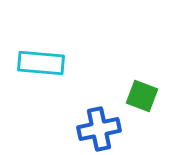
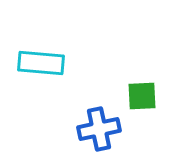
green square: rotated 24 degrees counterclockwise
